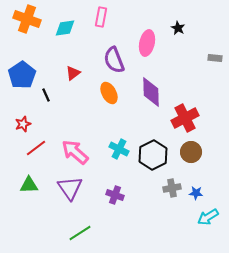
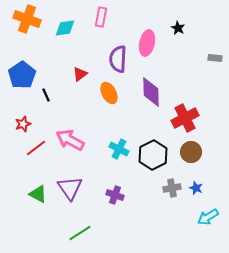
purple semicircle: moved 4 px right, 1 px up; rotated 24 degrees clockwise
red triangle: moved 7 px right, 1 px down
pink arrow: moved 5 px left, 12 px up; rotated 12 degrees counterclockwise
green triangle: moved 9 px right, 9 px down; rotated 30 degrees clockwise
blue star: moved 5 px up; rotated 16 degrees clockwise
